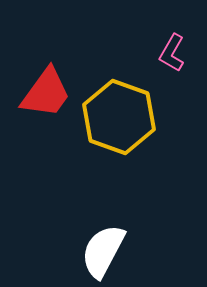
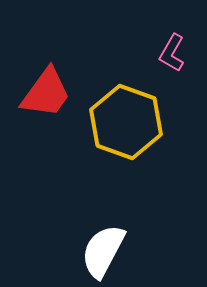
yellow hexagon: moved 7 px right, 5 px down
